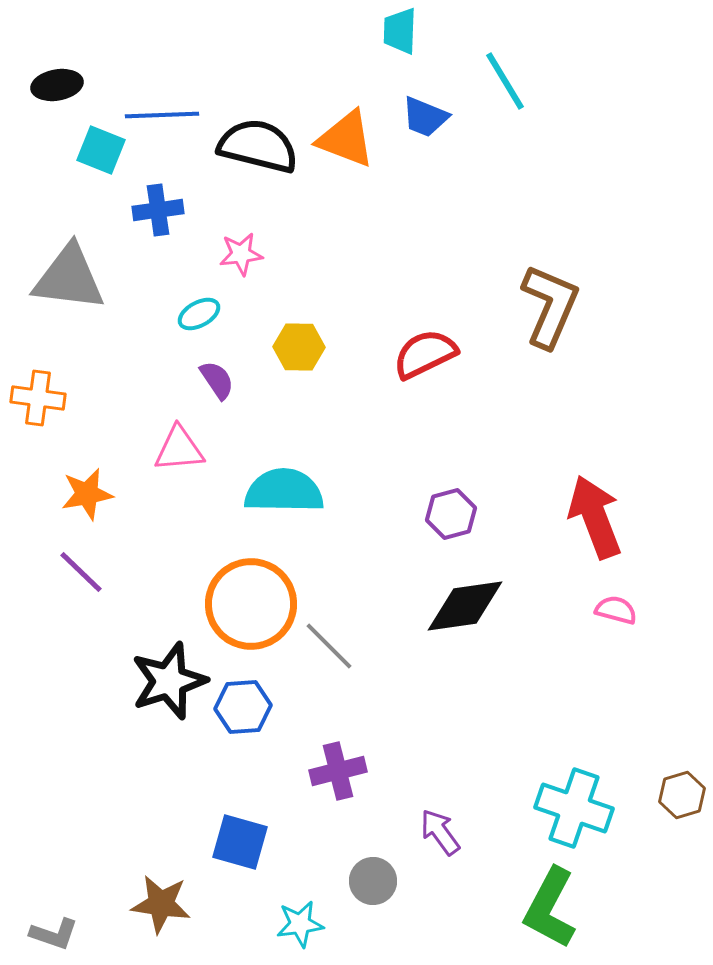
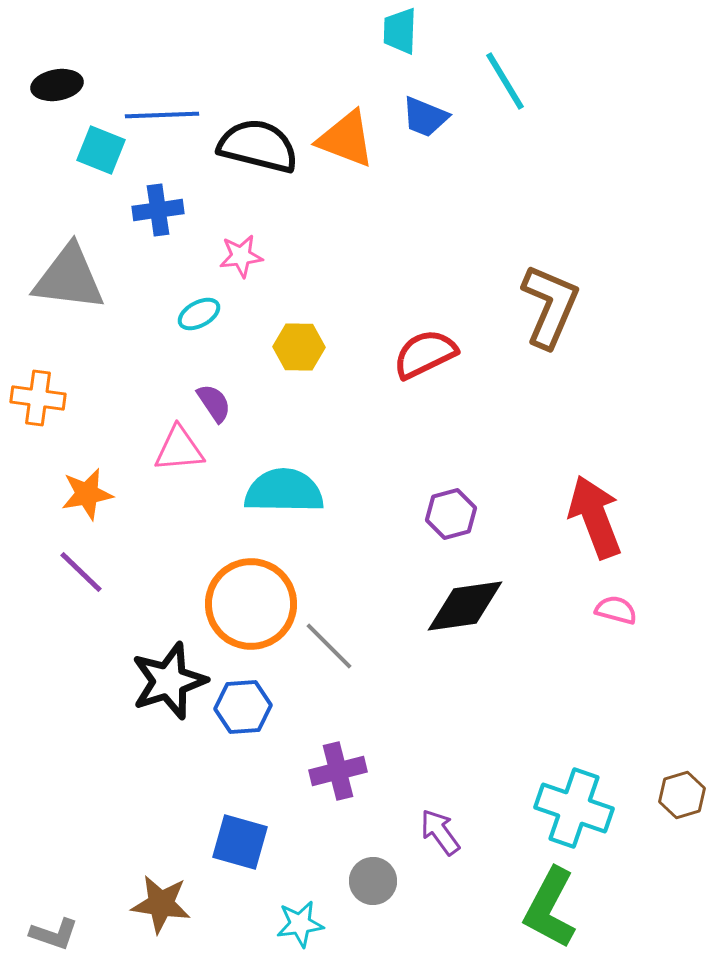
pink star: moved 2 px down
purple semicircle: moved 3 px left, 23 px down
